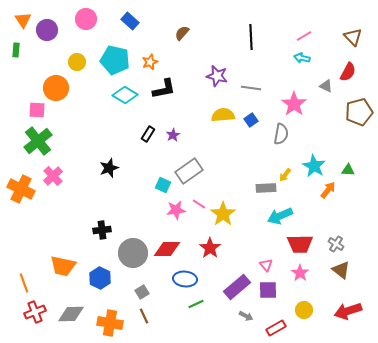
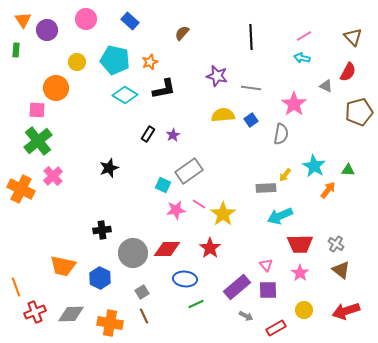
orange line at (24, 283): moved 8 px left, 4 px down
red arrow at (348, 311): moved 2 px left
